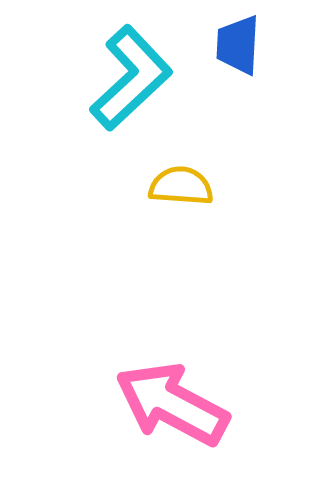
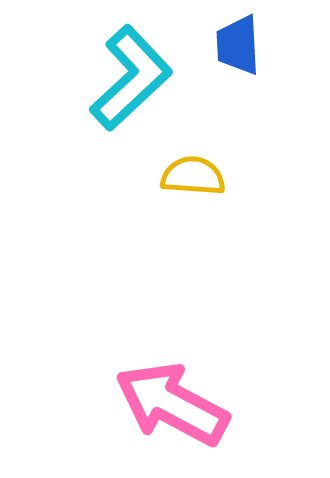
blue trapezoid: rotated 6 degrees counterclockwise
yellow semicircle: moved 12 px right, 10 px up
